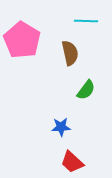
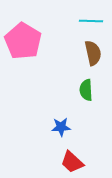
cyan line: moved 5 px right
pink pentagon: moved 1 px right, 1 px down
brown semicircle: moved 23 px right
green semicircle: rotated 140 degrees clockwise
